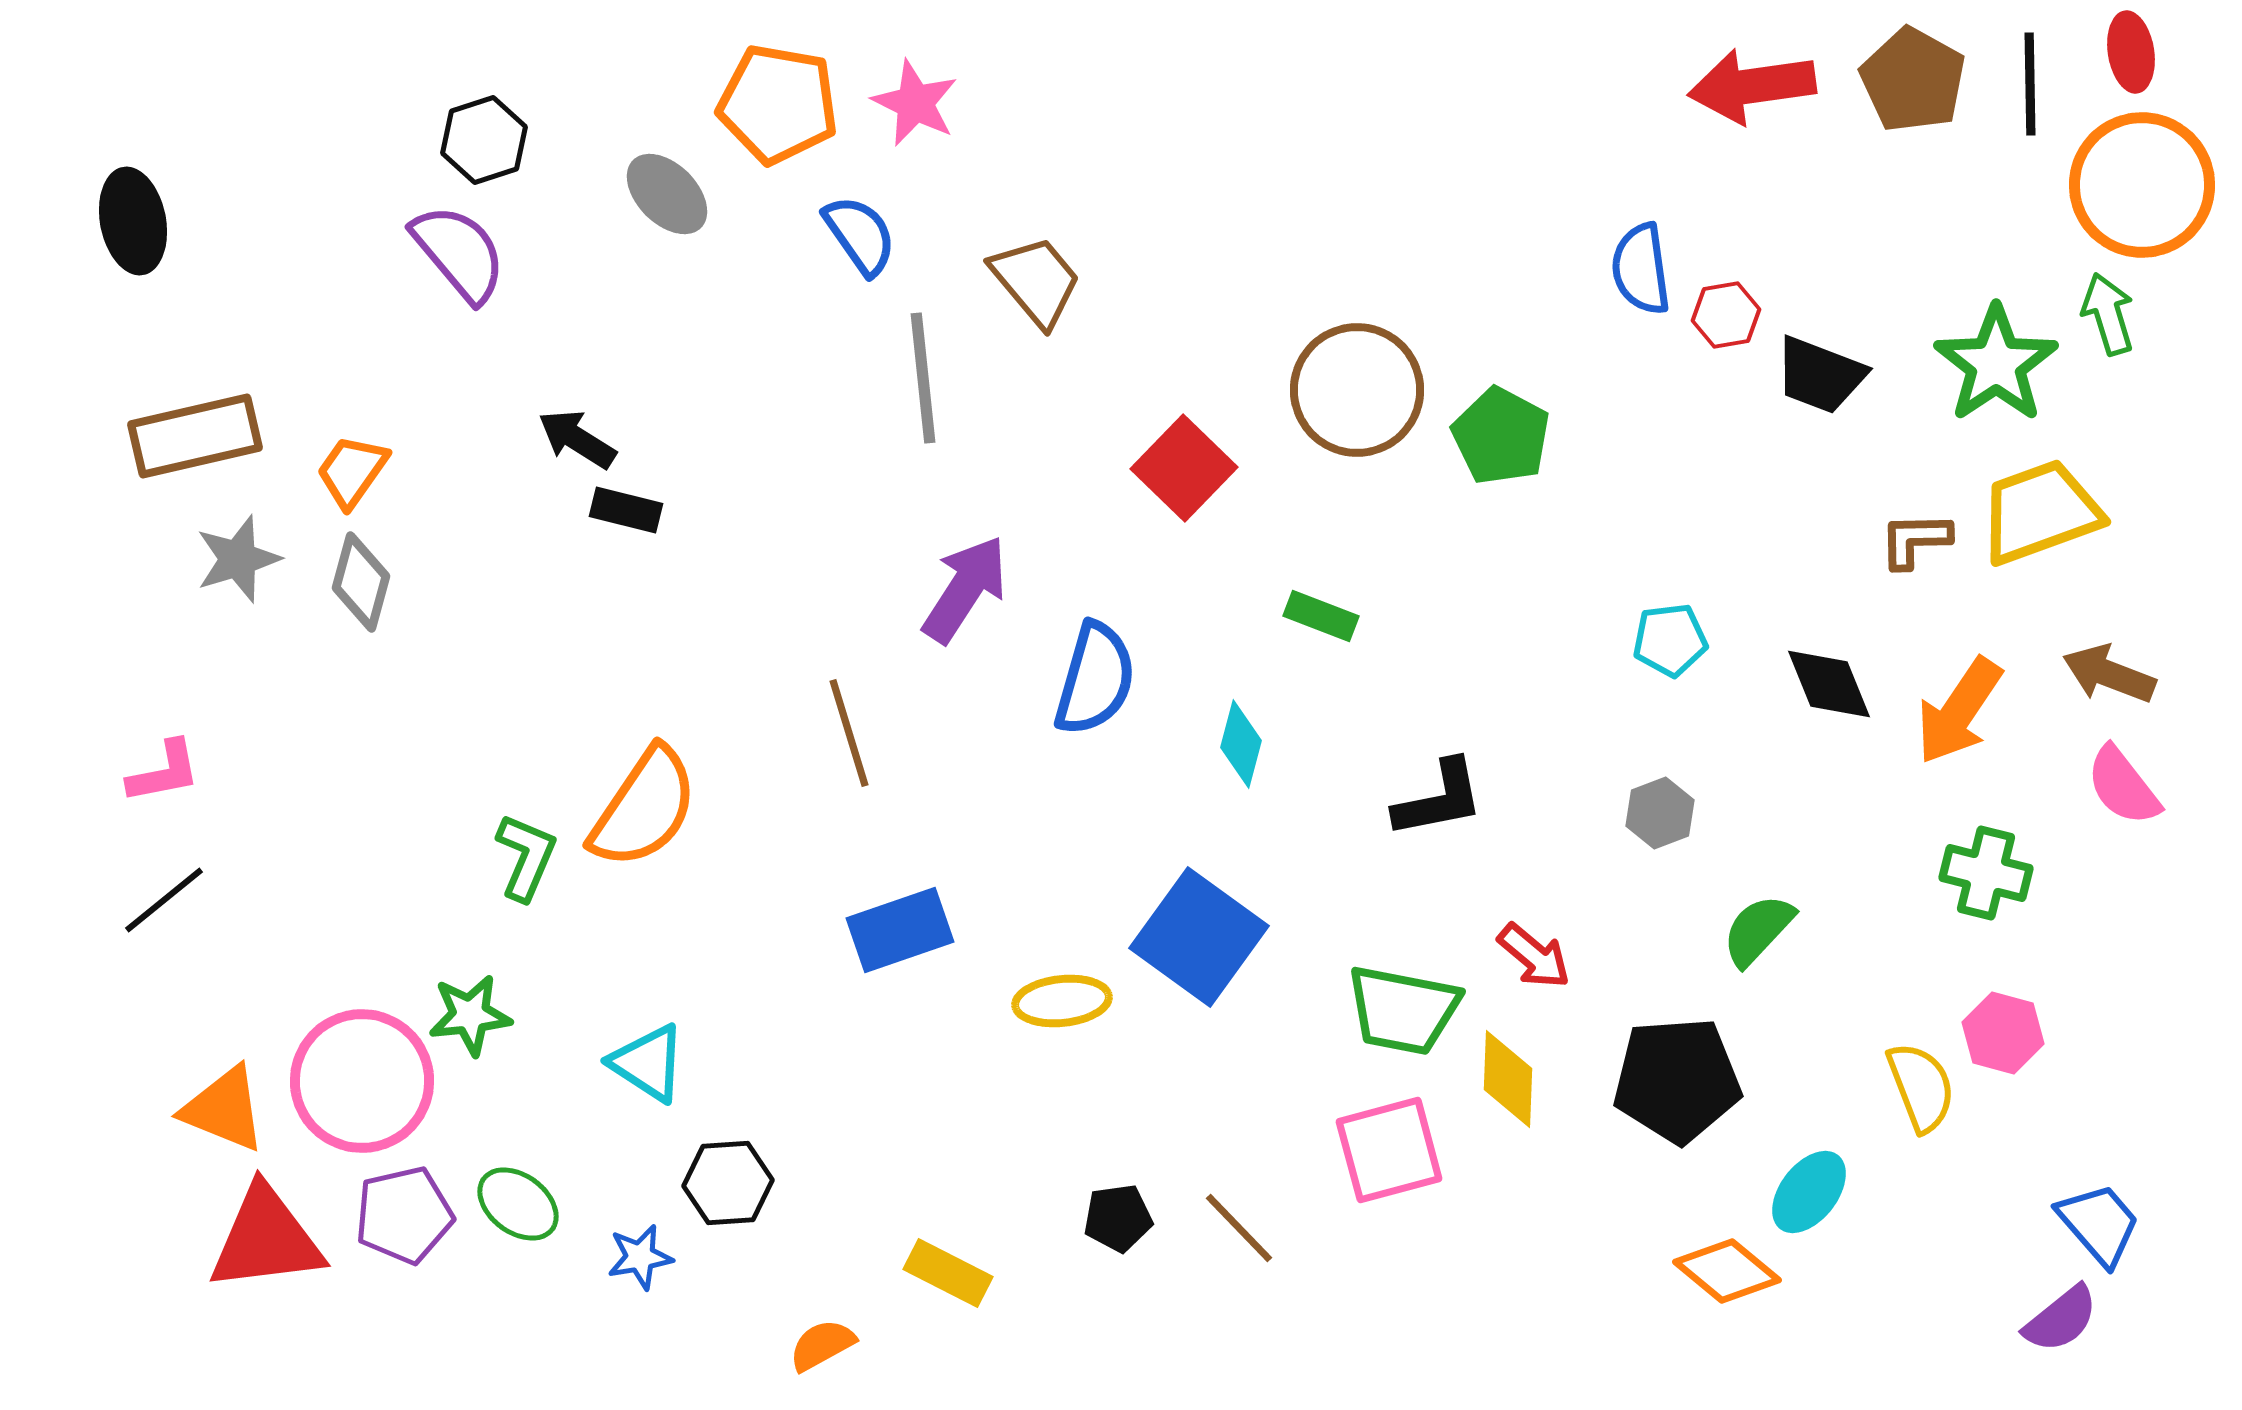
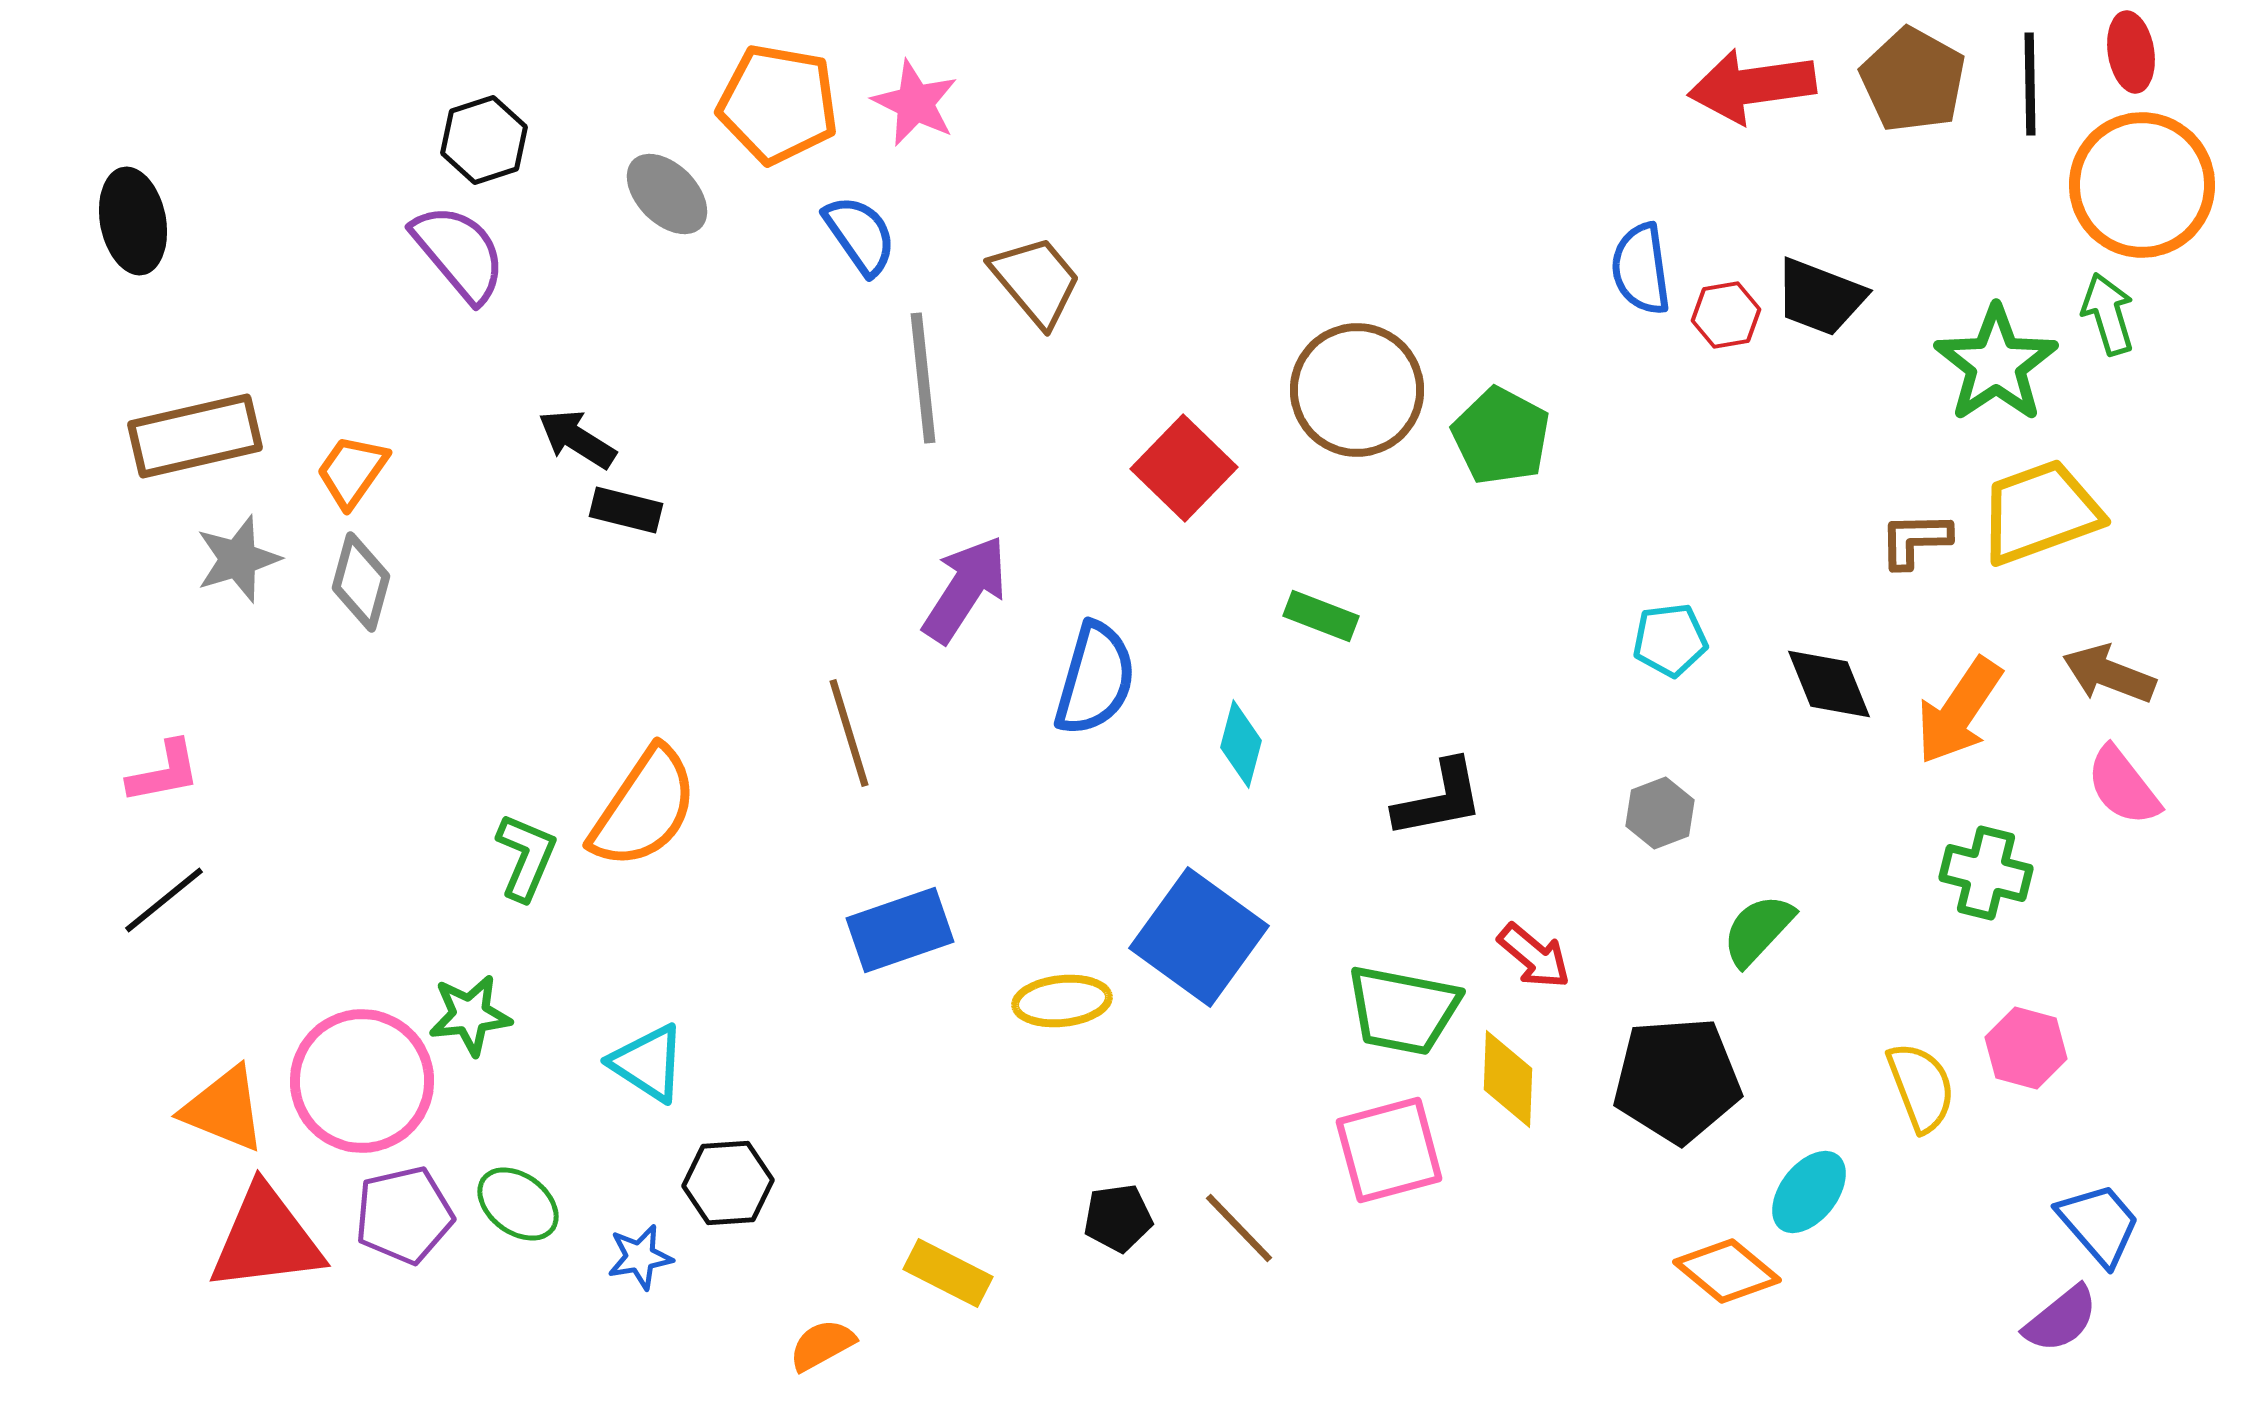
black trapezoid at (1820, 375): moved 78 px up
pink hexagon at (2003, 1033): moved 23 px right, 15 px down
